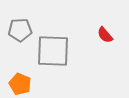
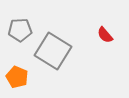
gray square: rotated 30 degrees clockwise
orange pentagon: moved 3 px left, 7 px up
